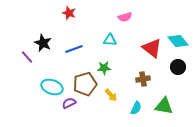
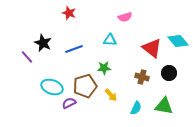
black circle: moved 9 px left, 6 px down
brown cross: moved 1 px left, 2 px up; rotated 24 degrees clockwise
brown pentagon: moved 2 px down
